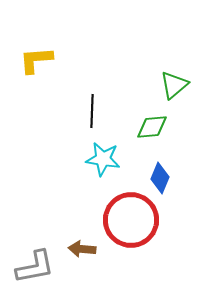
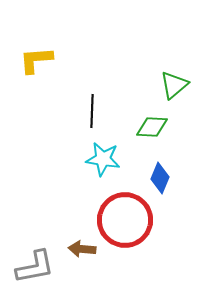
green diamond: rotated 8 degrees clockwise
red circle: moved 6 px left
